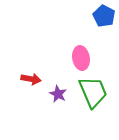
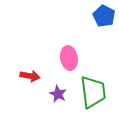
pink ellipse: moved 12 px left
red arrow: moved 1 px left, 3 px up
green trapezoid: rotated 16 degrees clockwise
